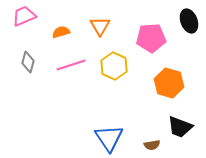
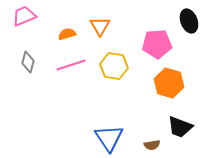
orange semicircle: moved 6 px right, 2 px down
pink pentagon: moved 6 px right, 6 px down
yellow hexagon: rotated 16 degrees counterclockwise
